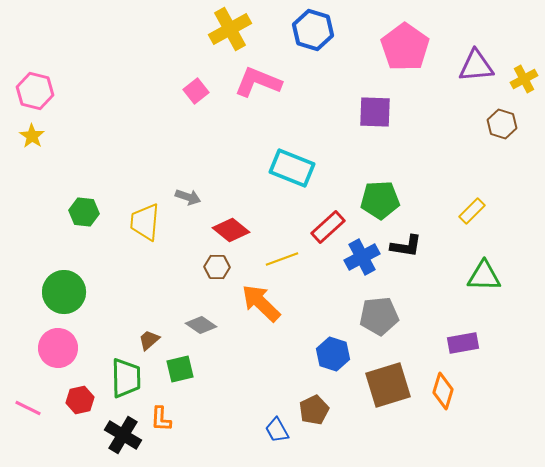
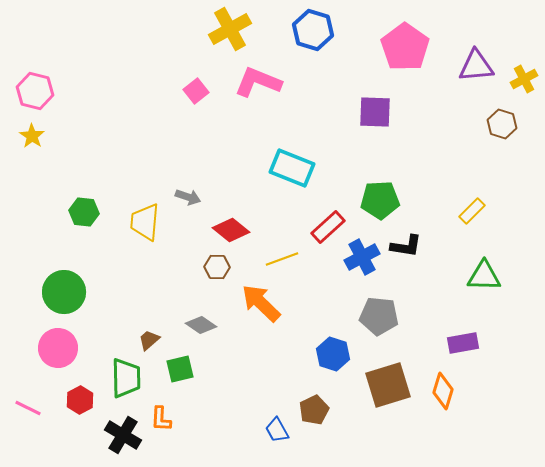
gray pentagon at (379, 316): rotated 12 degrees clockwise
red hexagon at (80, 400): rotated 16 degrees counterclockwise
